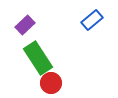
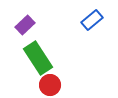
red circle: moved 1 px left, 2 px down
